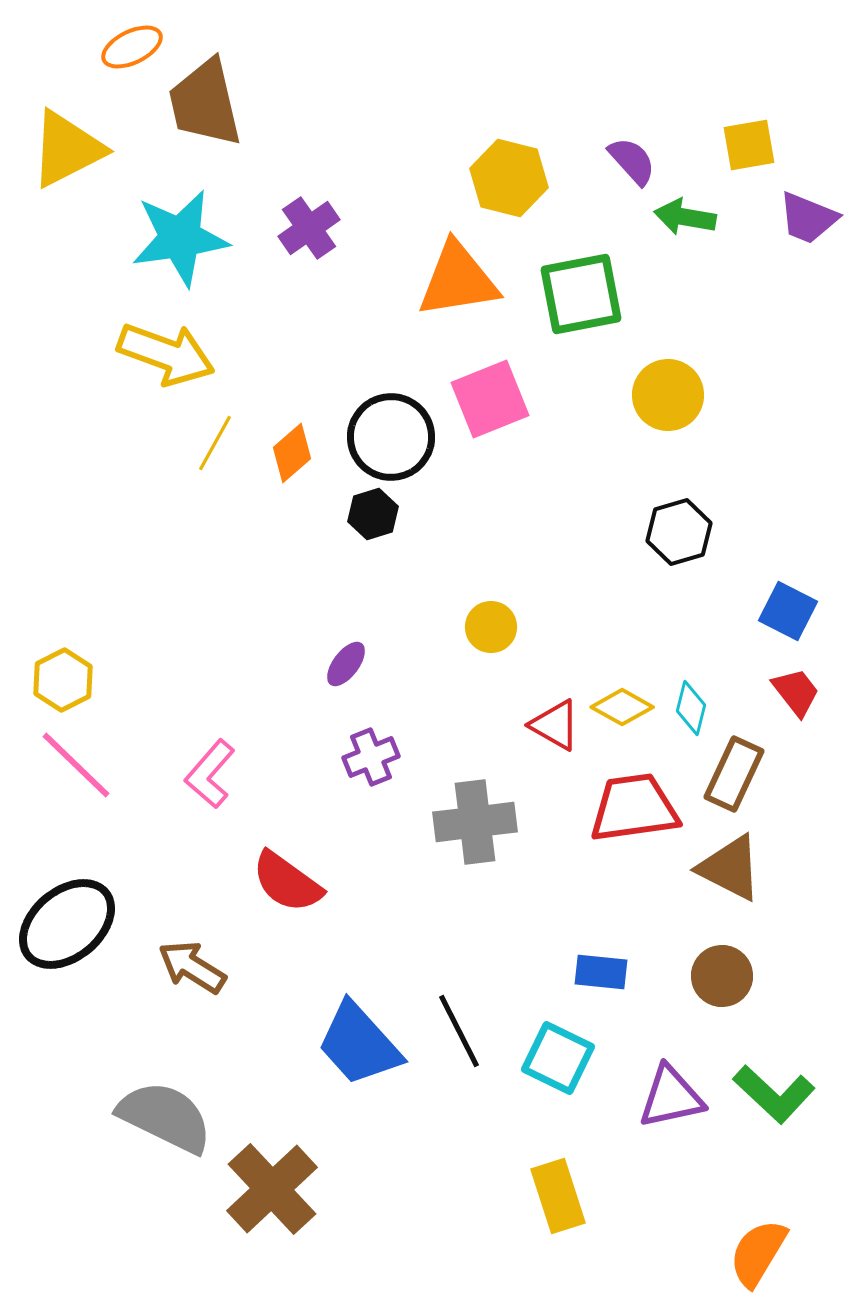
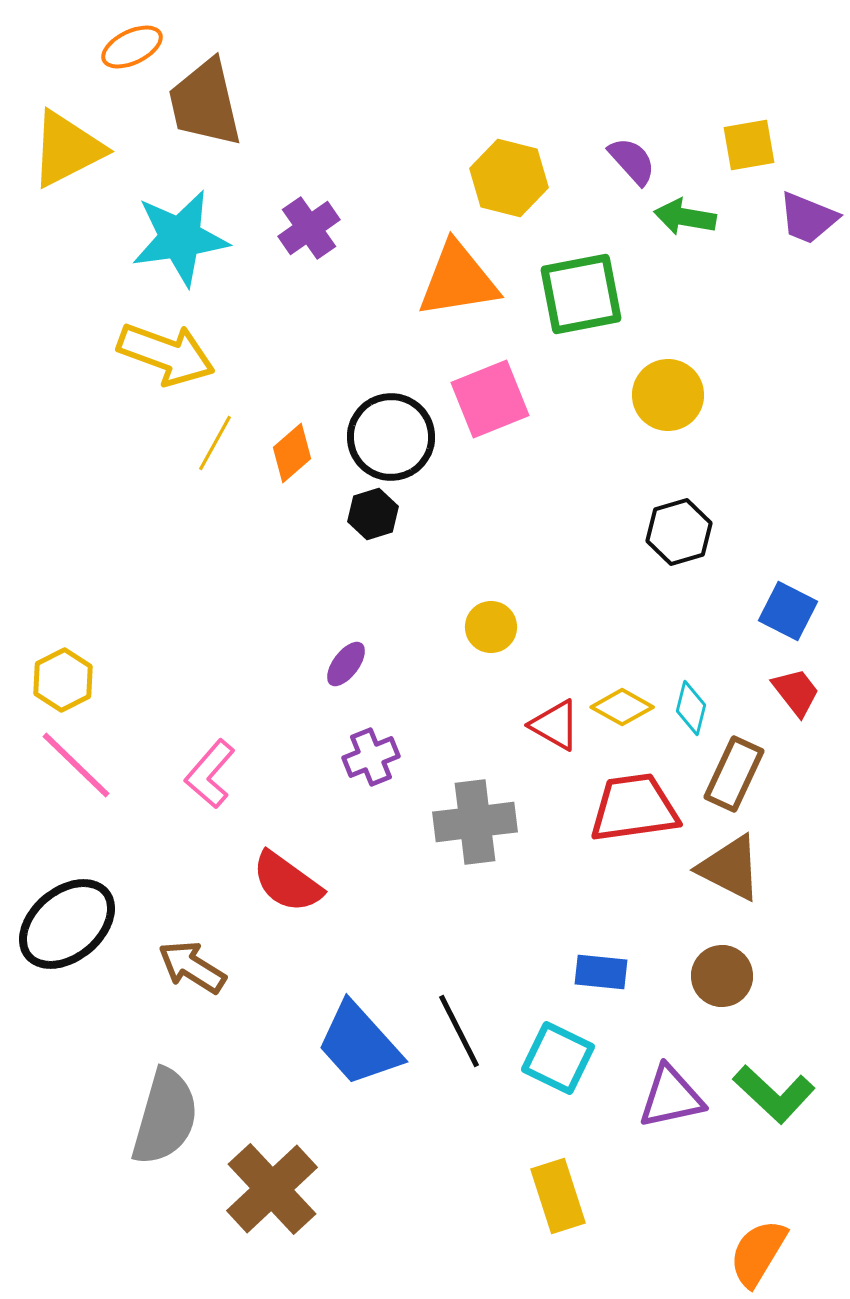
gray semicircle at (165, 1117): rotated 80 degrees clockwise
